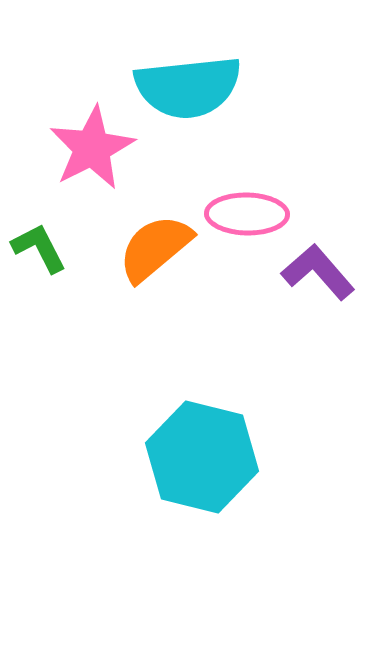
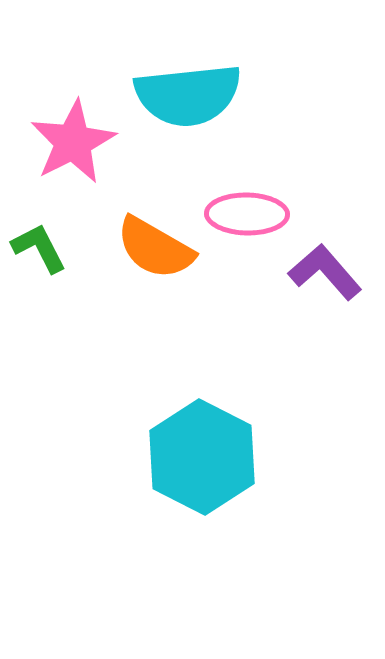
cyan semicircle: moved 8 px down
pink star: moved 19 px left, 6 px up
orange semicircle: rotated 110 degrees counterclockwise
purple L-shape: moved 7 px right
cyan hexagon: rotated 13 degrees clockwise
